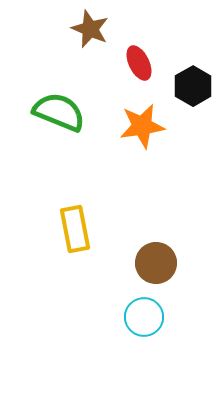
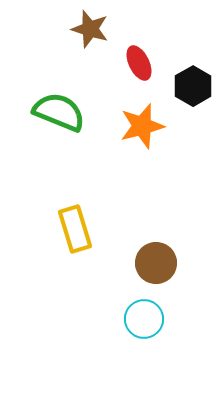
brown star: rotated 6 degrees counterclockwise
orange star: rotated 6 degrees counterclockwise
yellow rectangle: rotated 6 degrees counterclockwise
cyan circle: moved 2 px down
